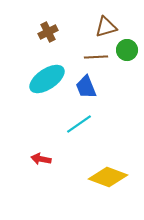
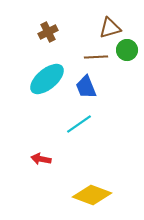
brown triangle: moved 4 px right, 1 px down
cyan ellipse: rotated 6 degrees counterclockwise
yellow diamond: moved 16 px left, 18 px down
